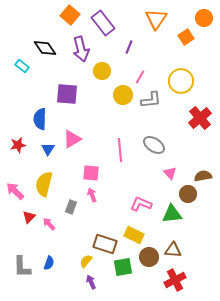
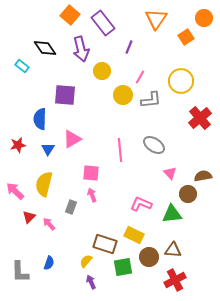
purple square at (67, 94): moved 2 px left, 1 px down
gray L-shape at (22, 267): moved 2 px left, 5 px down
